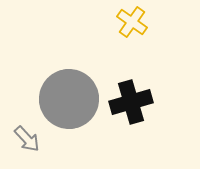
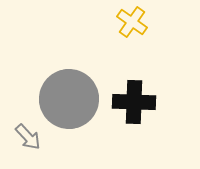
black cross: moved 3 px right; rotated 18 degrees clockwise
gray arrow: moved 1 px right, 2 px up
